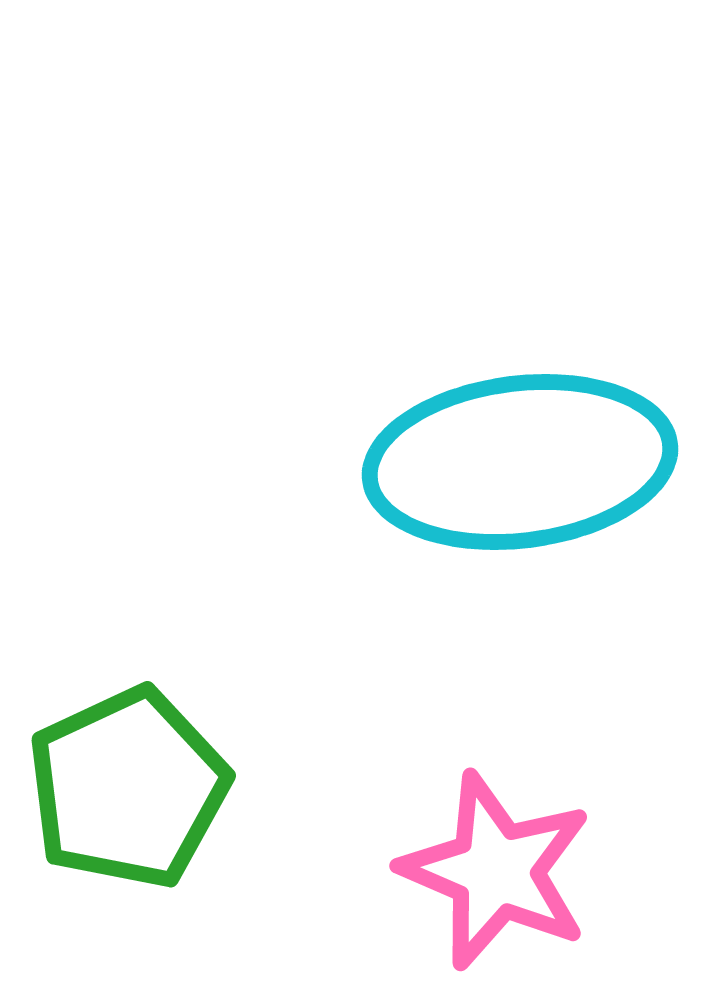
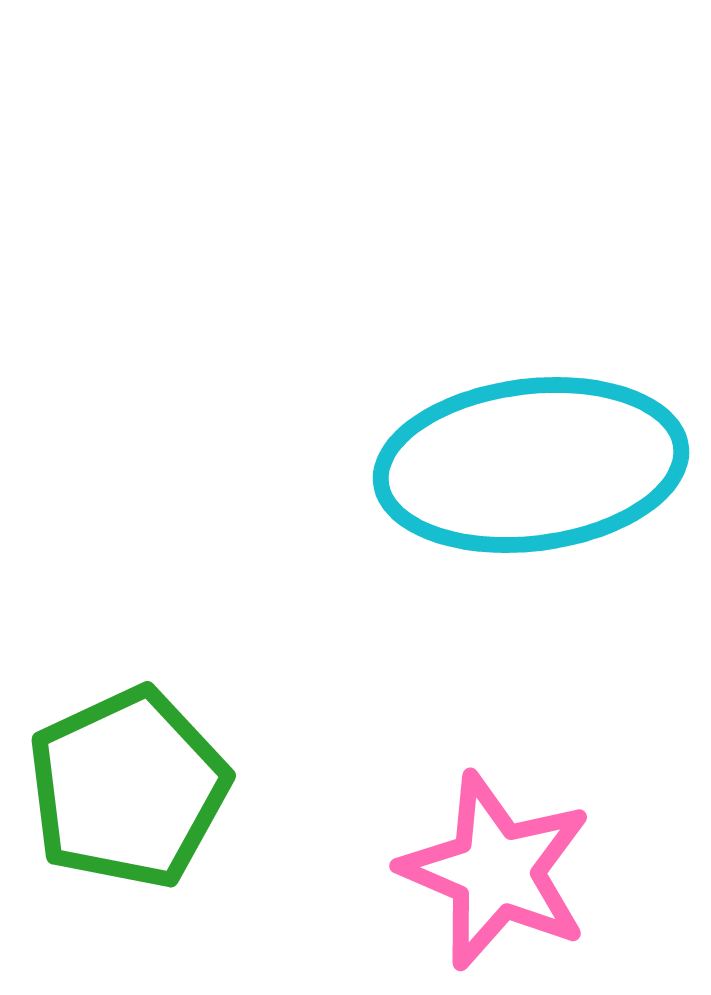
cyan ellipse: moved 11 px right, 3 px down
